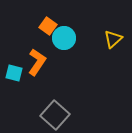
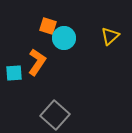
orange square: rotated 18 degrees counterclockwise
yellow triangle: moved 3 px left, 3 px up
cyan square: rotated 18 degrees counterclockwise
